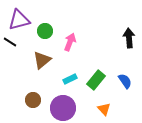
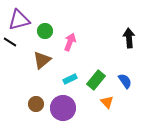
brown circle: moved 3 px right, 4 px down
orange triangle: moved 3 px right, 7 px up
